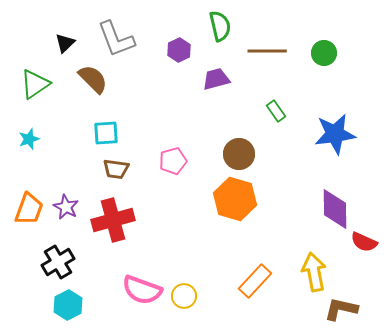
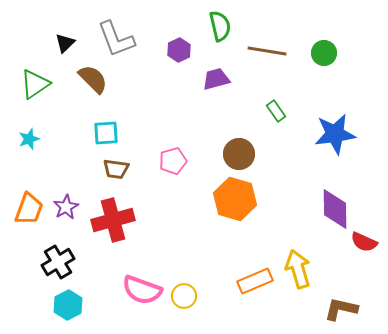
brown line: rotated 9 degrees clockwise
purple star: rotated 15 degrees clockwise
yellow arrow: moved 16 px left, 3 px up; rotated 6 degrees counterclockwise
orange rectangle: rotated 24 degrees clockwise
